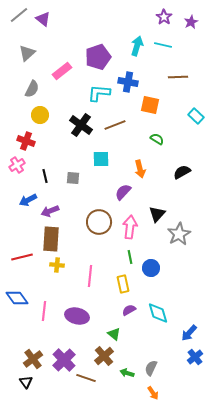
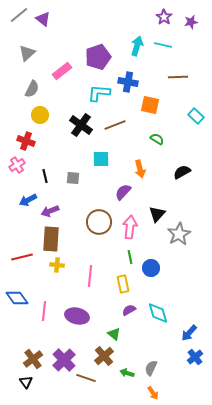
purple star at (191, 22): rotated 16 degrees clockwise
